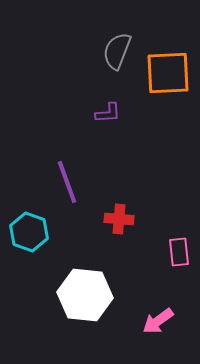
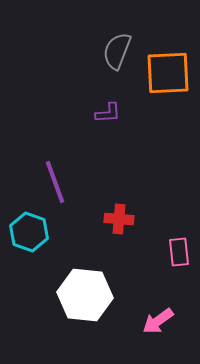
purple line: moved 12 px left
